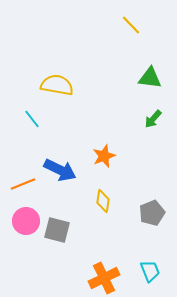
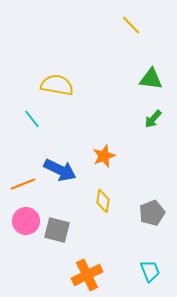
green triangle: moved 1 px right, 1 px down
orange cross: moved 17 px left, 3 px up
